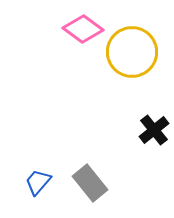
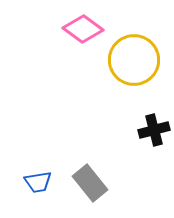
yellow circle: moved 2 px right, 8 px down
black cross: rotated 24 degrees clockwise
blue trapezoid: rotated 140 degrees counterclockwise
